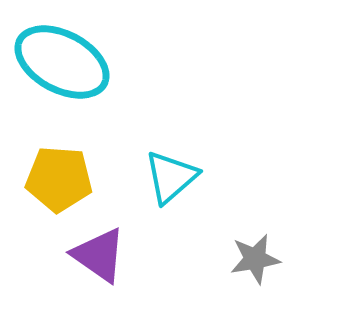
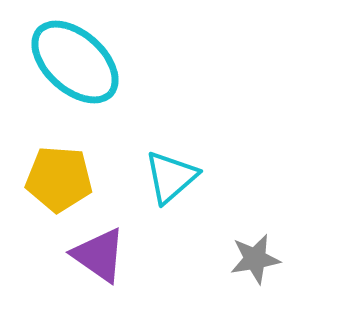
cyan ellipse: moved 13 px right; rotated 14 degrees clockwise
